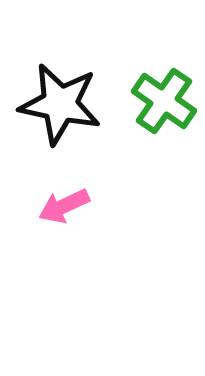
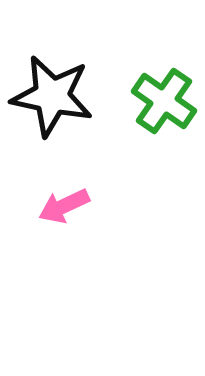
black star: moved 8 px left, 8 px up
